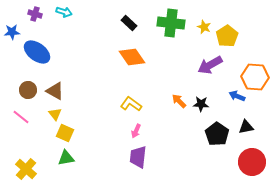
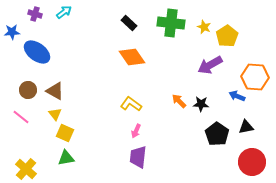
cyan arrow: rotated 56 degrees counterclockwise
